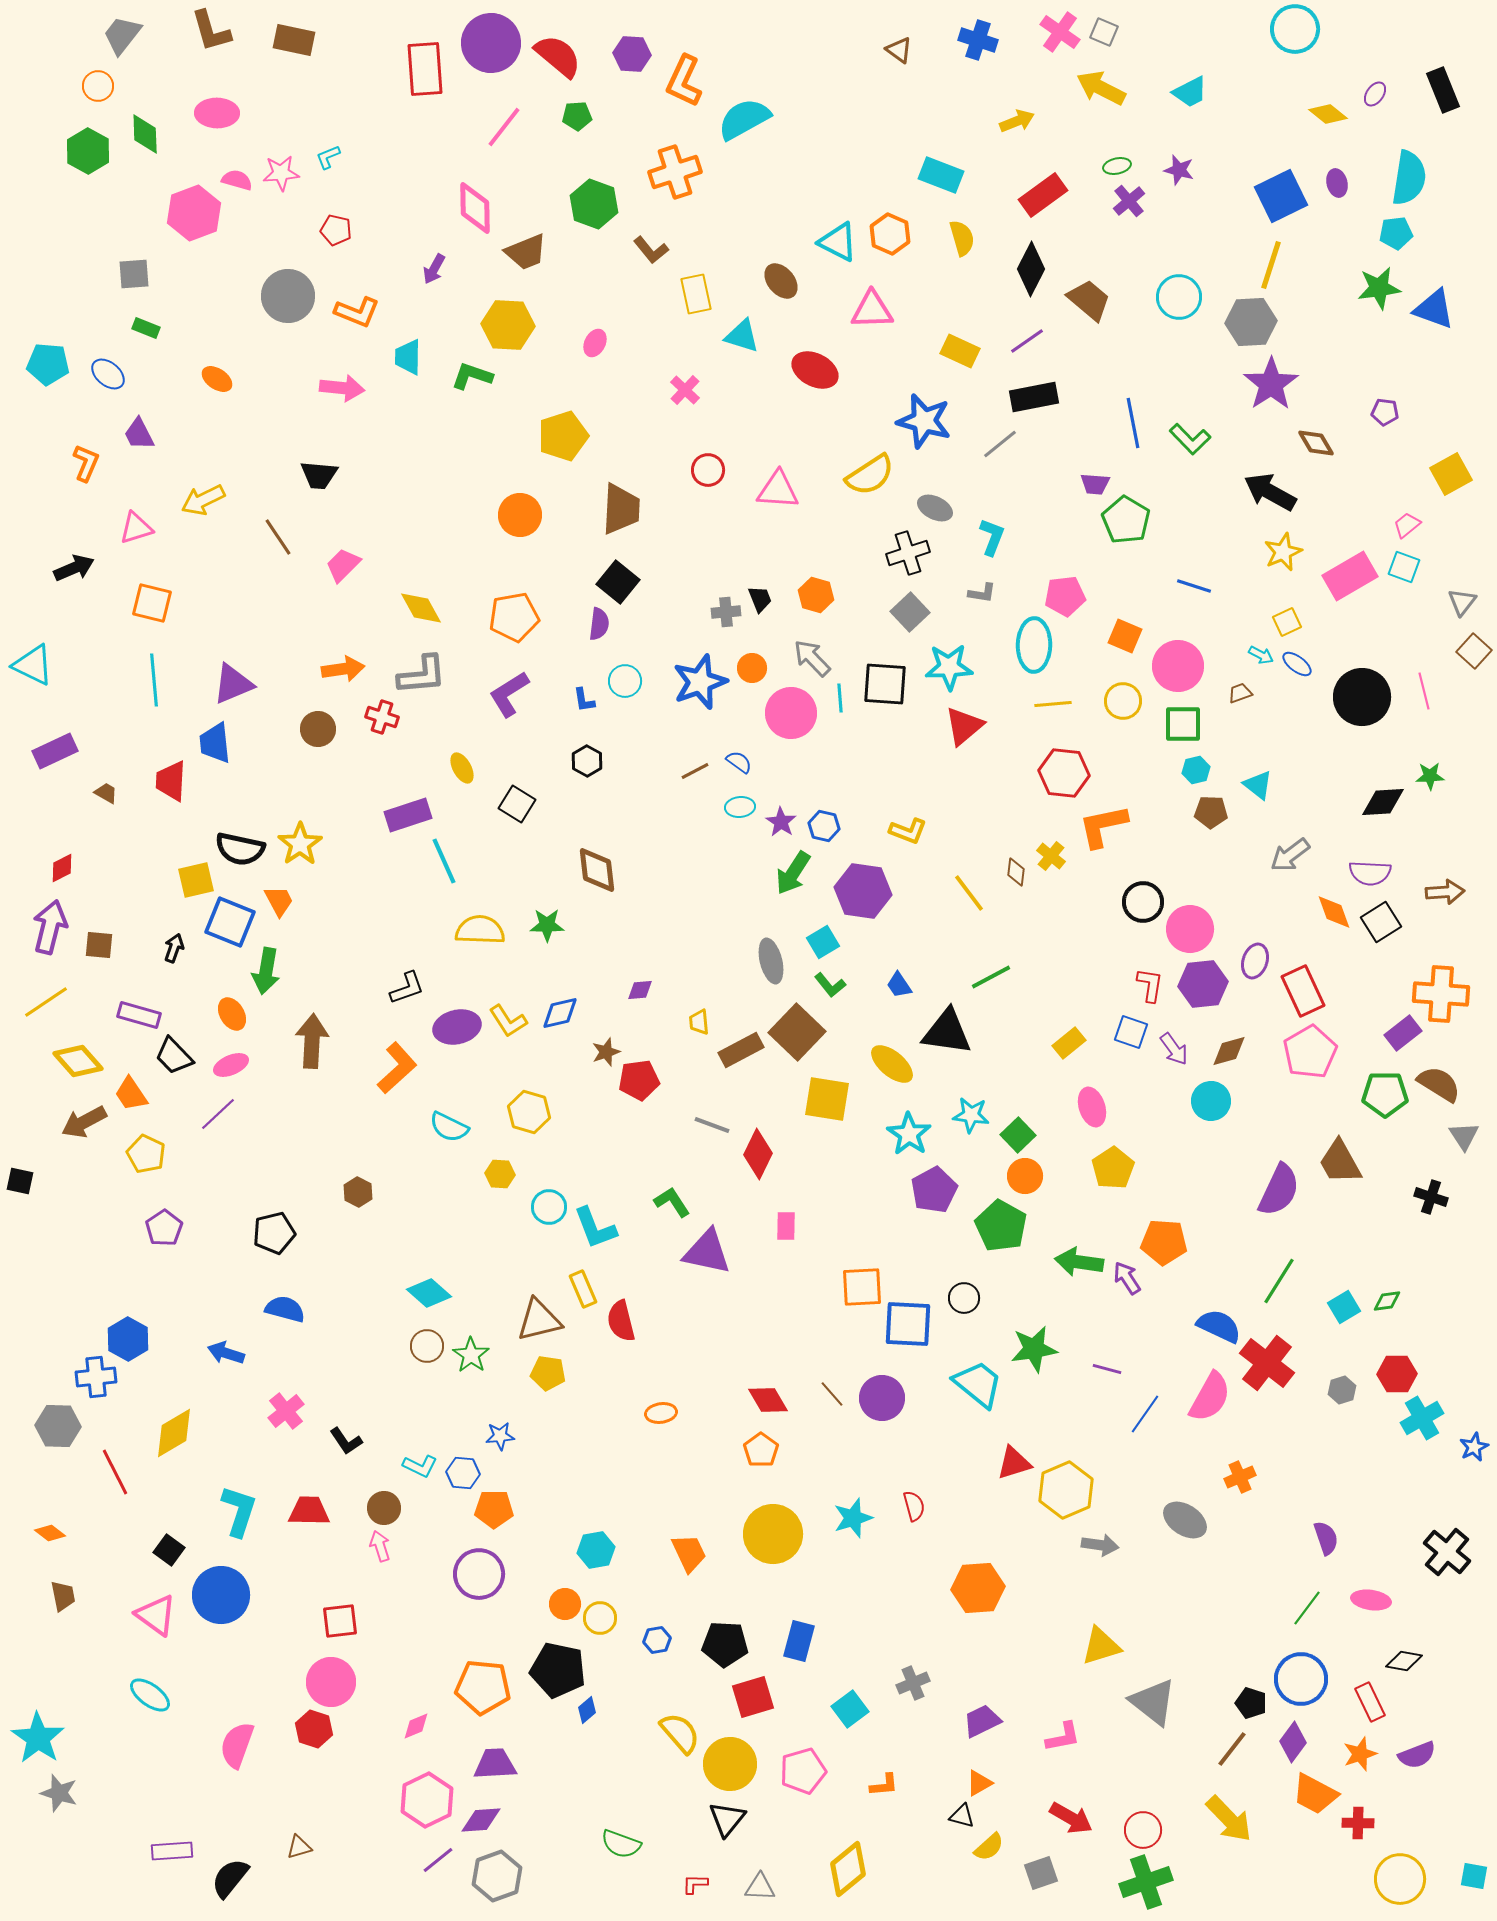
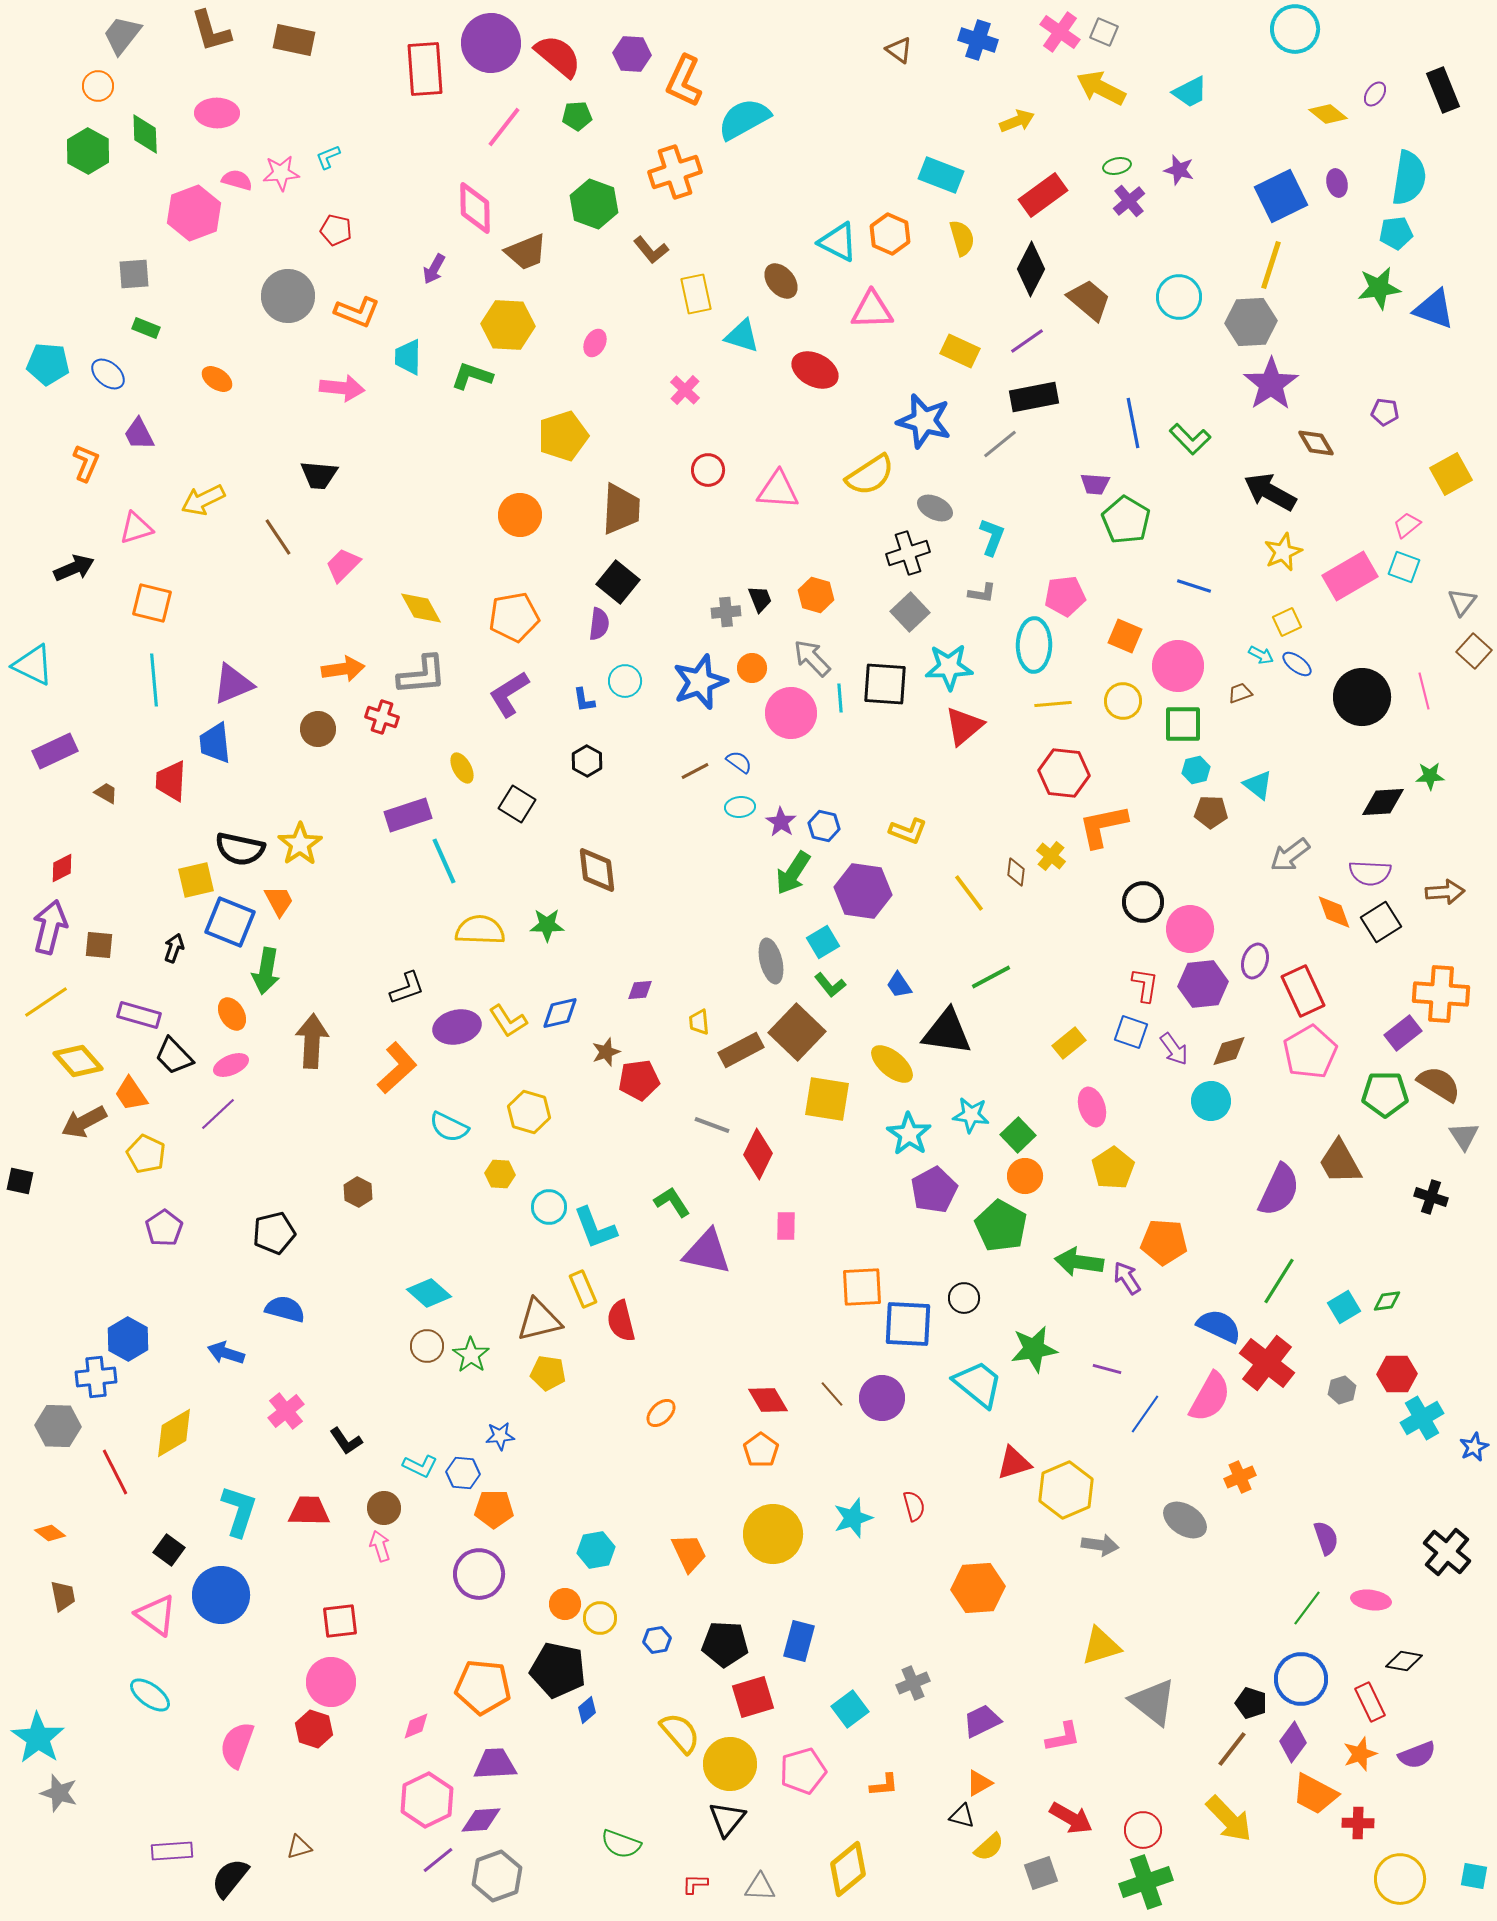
red L-shape at (1150, 985): moved 5 px left
orange ellipse at (661, 1413): rotated 36 degrees counterclockwise
